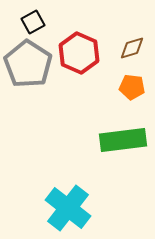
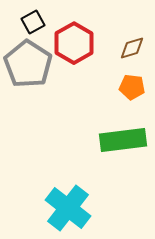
red hexagon: moved 5 px left, 10 px up; rotated 6 degrees clockwise
